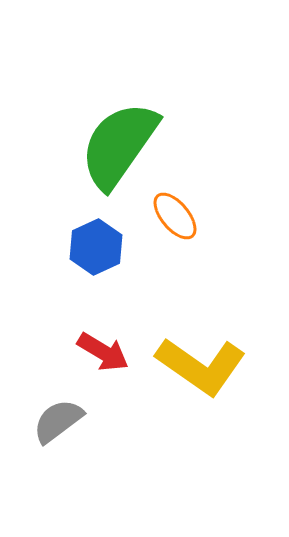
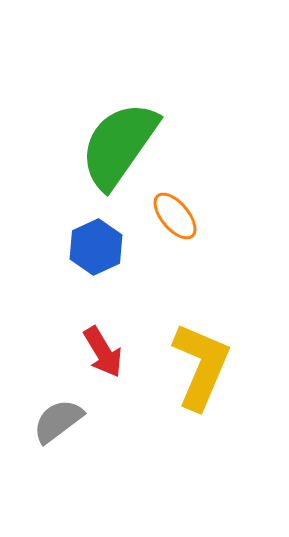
red arrow: rotated 28 degrees clockwise
yellow L-shape: rotated 102 degrees counterclockwise
